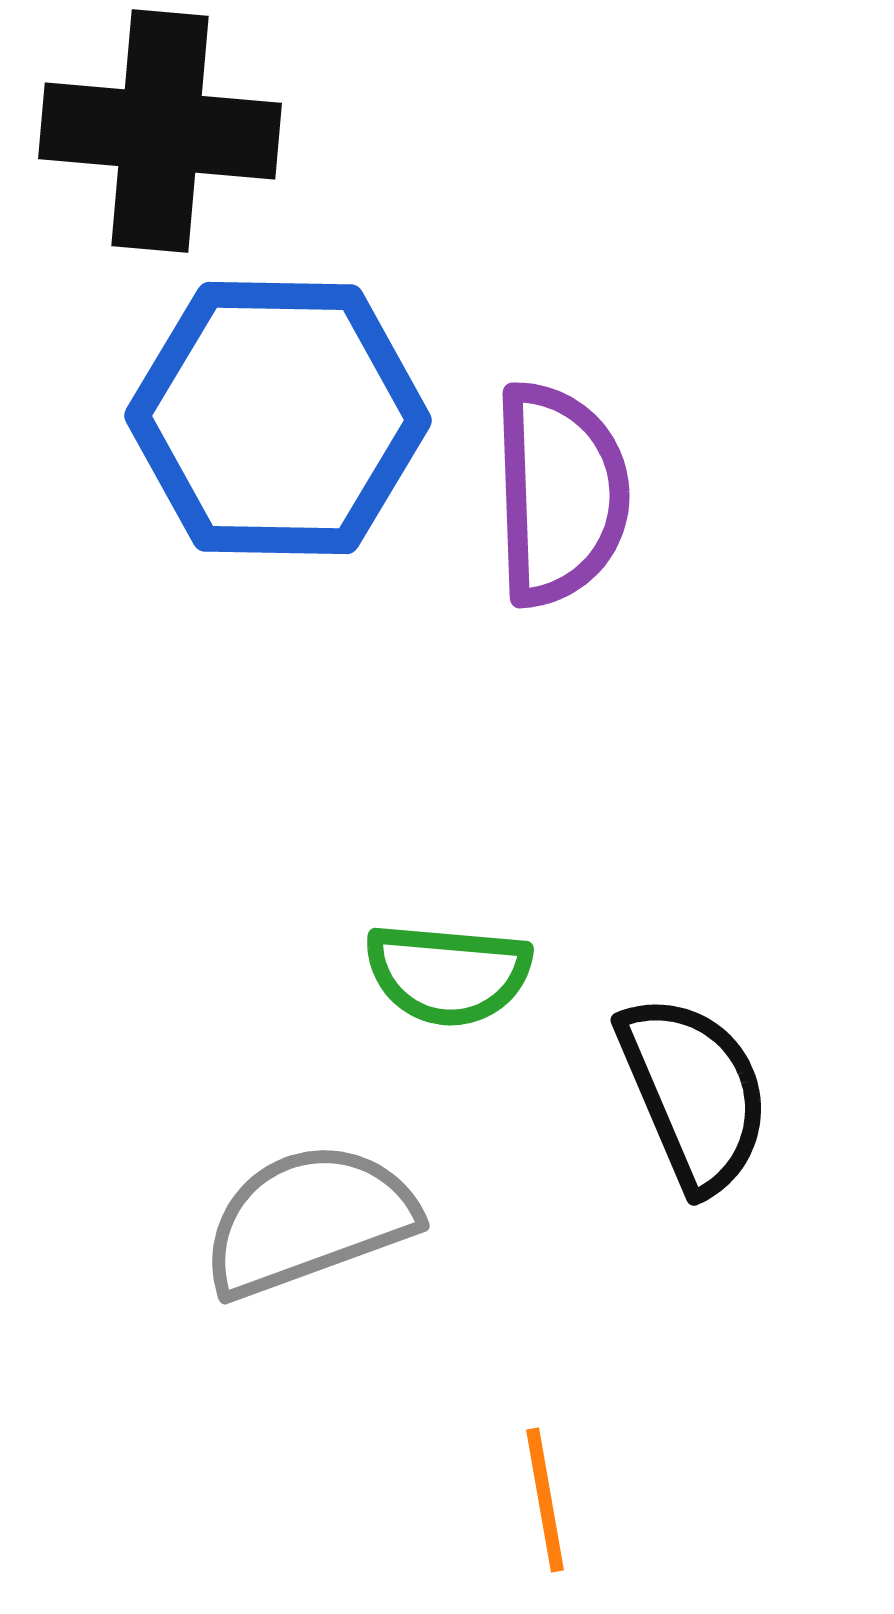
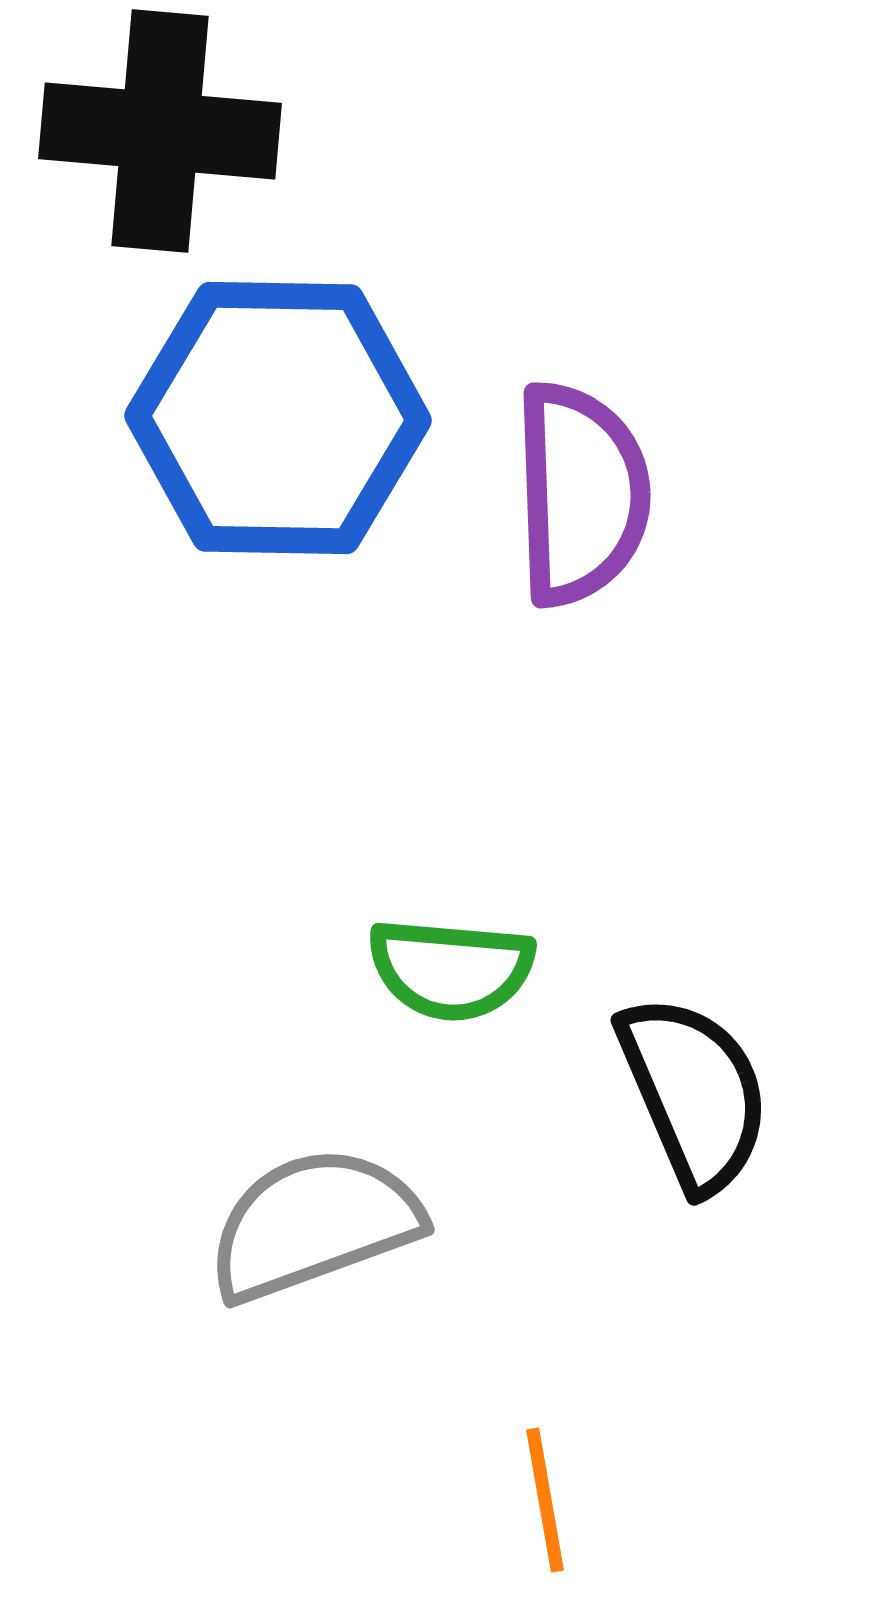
purple semicircle: moved 21 px right
green semicircle: moved 3 px right, 5 px up
gray semicircle: moved 5 px right, 4 px down
